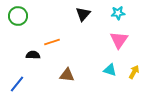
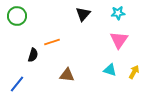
green circle: moved 1 px left
black semicircle: rotated 104 degrees clockwise
